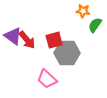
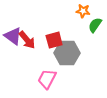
pink trapezoid: rotated 75 degrees clockwise
